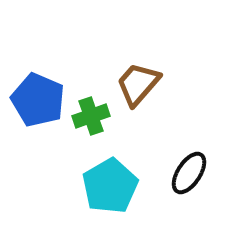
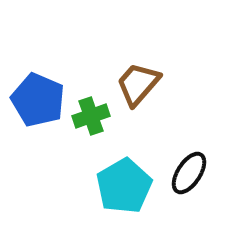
cyan pentagon: moved 14 px right
